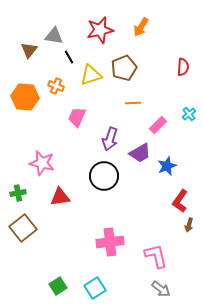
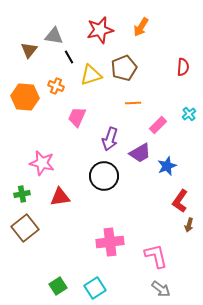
green cross: moved 4 px right, 1 px down
brown square: moved 2 px right
